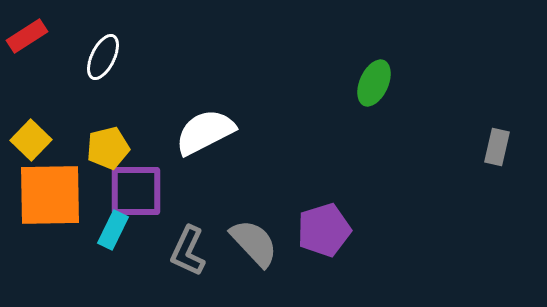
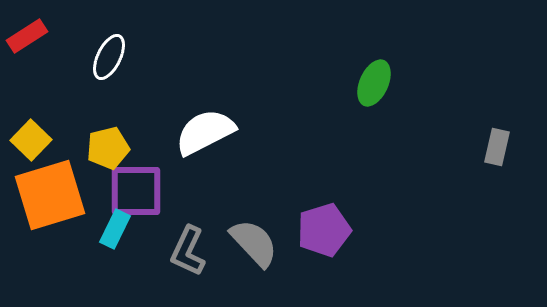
white ellipse: moved 6 px right
orange square: rotated 16 degrees counterclockwise
cyan rectangle: moved 2 px right, 1 px up
